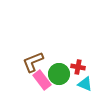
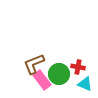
brown L-shape: moved 1 px right, 2 px down
